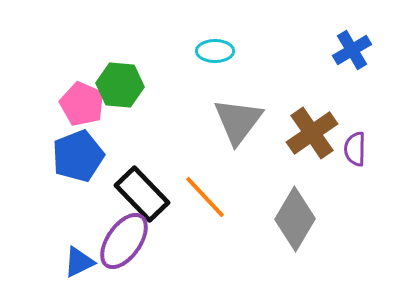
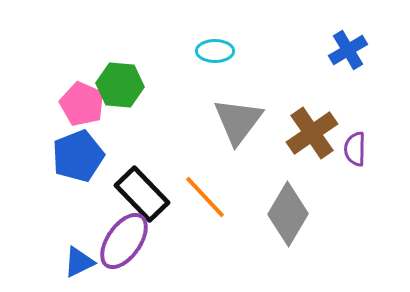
blue cross: moved 4 px left
gray diamond: moved 7 px left, 5 px up
